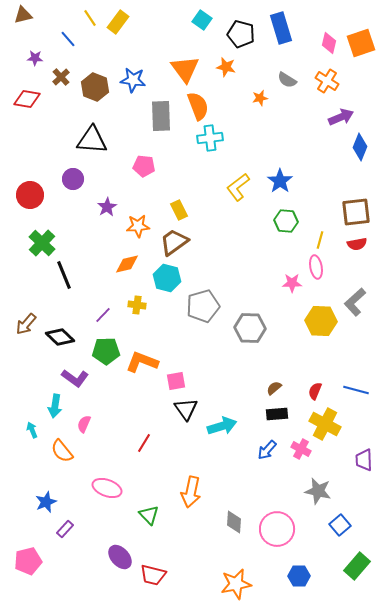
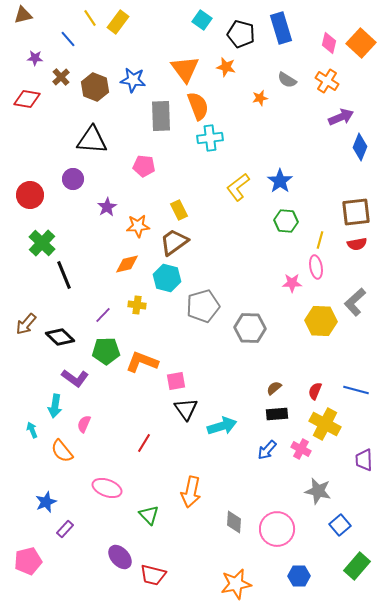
orange square at (361, 43): rotated 28 degrees counterclockwise
